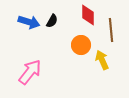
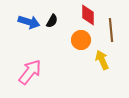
orange circle: moved 5 px up
